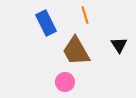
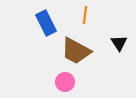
orange line: rotated 24 degrees clockwise
black triangle: moved 2 px up
brown trapezoid: rotated 32 degrees counterclockwise
